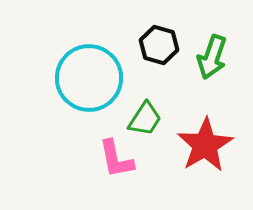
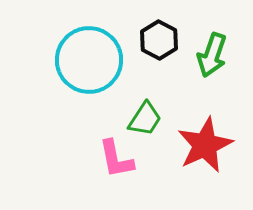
black hexagon: moved 5 px up; rotated 12 degrees clockwise
green arrow: moved 2 px up
cyan circle: moved 18 px up
red star: rotated 6 degrees clockwise
